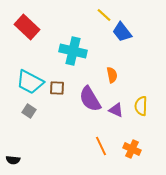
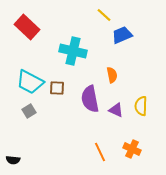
blue trapezoid: moved 3 px down; rotated 105 degrees clockwise
purple semicircle: rotated 20 degrees clockwise
gray square: rotated 24 degrees clockwise
orange line: moved 1 px left, 6 px down
